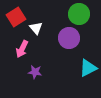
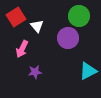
green circle: moved 2 px down
white triangle: moved 1 px right, 2 px up
purple circle: moved 1 px left
cyan triangle: moved 3 px down
purple star: rotated 16 degrees counterclockwise
